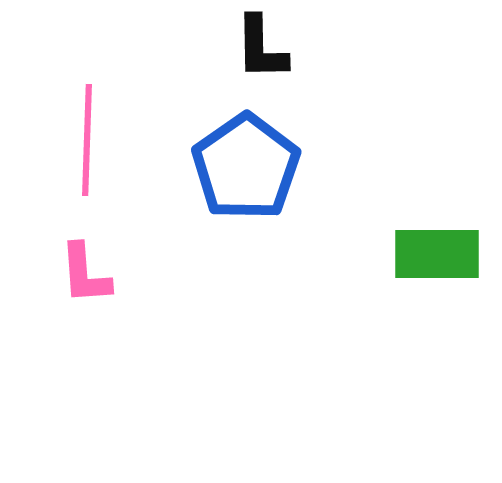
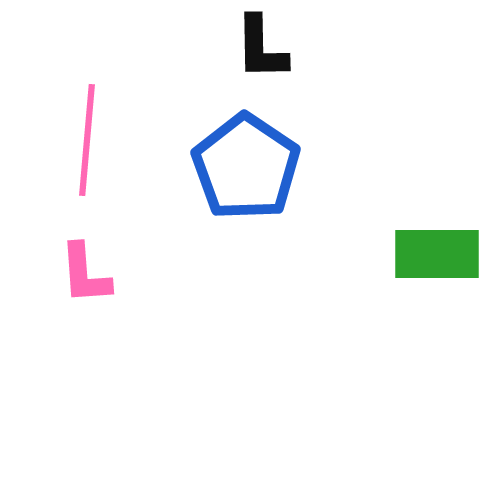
pink line: rotated 3 degrees clockwise
blue pentagon: rotated 3 degrees counterclockwise
